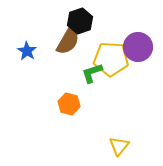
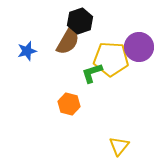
purple circle: moved 1 px right
blue star: rotated 24 degrees clockwise
